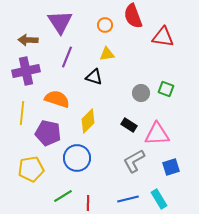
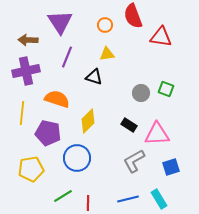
red triangle: moved 2 px left
